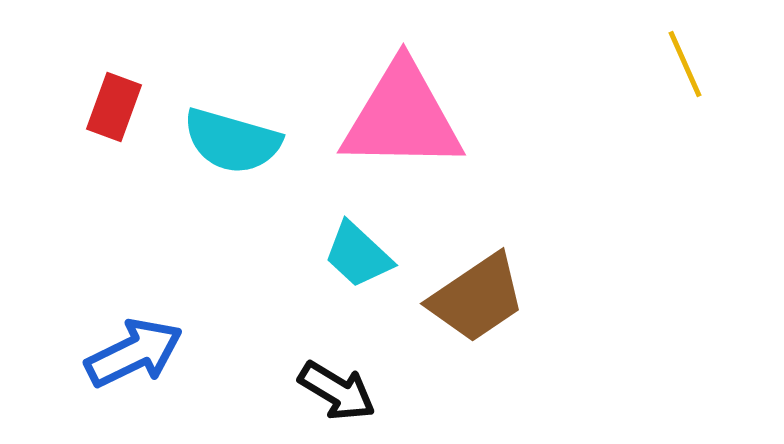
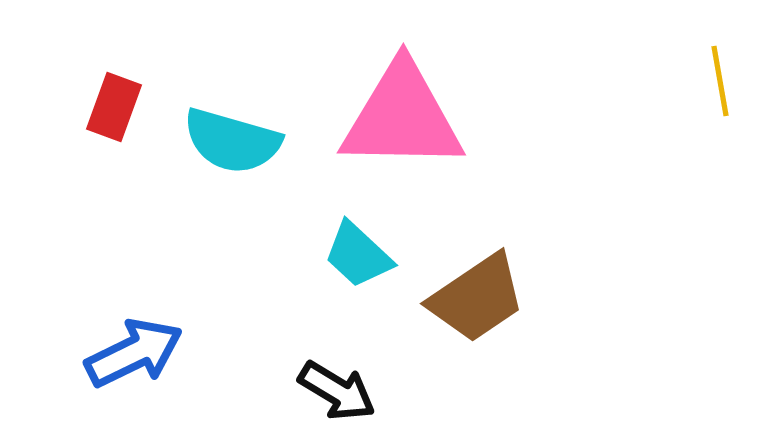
yellow line: moved 35 px right, 17 px down; rotated 14 degrees clockwise
